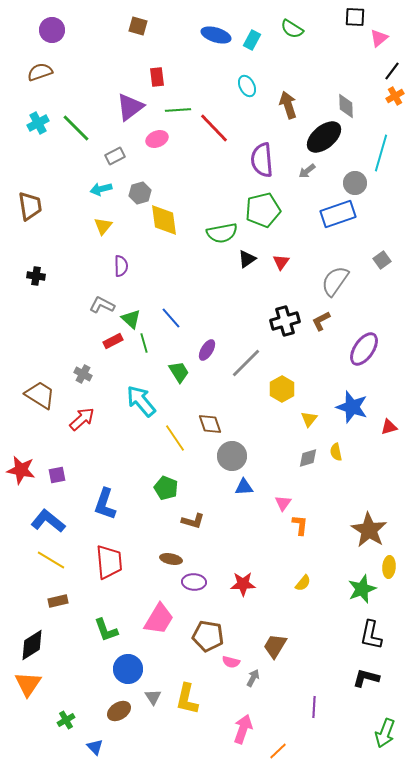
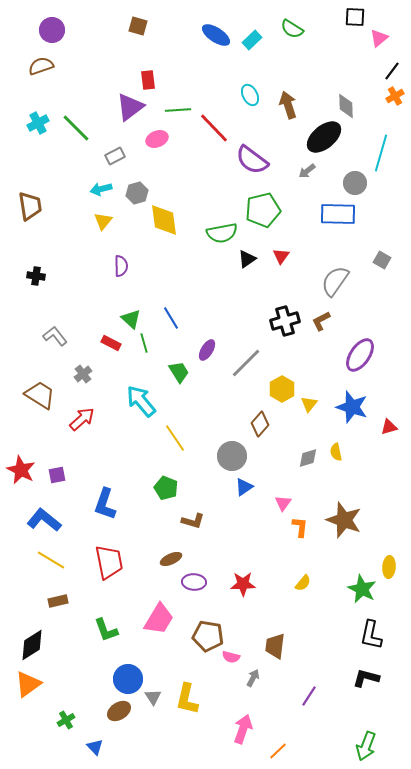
blue ellipse at (216, 35): rotated 16 degrees clockwise
cyan rectangle at (252, 40): rotated 18 degrees clockwise
brown semicircle at (40, 72): moved 1 px right, 6 px up
red rectangle at (157, 77): moved 9 px left, 3 px down
cyan ellipse at (247, 86): moved 3 px right, 9 px down
purple semicircle at (262, 160): moved 10 px left; rotated 48 degrees counterclockwise
gray hexagon at (140, 193): moved 3 px left
blue rectangle at (338, 214): rotated 20 degrees clockwise
yellow triangle at (103, 226): moved 5 px up
gray square at (382, 260): rotated 24 degrees counterclockwise
red triangle at (281, 262): moved 6 px up
gray L-shape at (102, 305): moved 47 px left, 31 px down; rotated 25 degrees clockwise
blue line at (171, 318): rotated 10 degrees clockwise
red rectangle at (113, 341): moved 2 px left, 2 px down; rotated 54 degrees clockwise
purple ellipse at (364, 349): moved 4 px left, 6 px down
gray cross at (83, 374): rotated 24 degrees clockwise
yellow triangle at (309, 419): moved 15 px up
brown diamond at (210, 424): moved 50 px right; rotated 60 degrees clockwise
red star at (21, 470): rotated 16 degrees clockwise
blue triangle at (244, 487): rotated 30 degrees counterclockwise
blue L-shape at (48, 521): moved 4 px left, 1 px up
orange L-shape at (300, 525): moved 2 px down
brown star at (369, 530): moved 25 px left, 10 px up; rotated 12 degrees counterclockwise
brown ellipse at (171, 559): rotated 35 degrees counterclockwise
red trapezoid at (109, 562): rotated 6 degrees counterclockwise
green star at (362, 589): rotated 24 degrees counterclockwise
brown trapezoid at (275, 646): rotated 24 degrees counterclockwise
pink semicircle at (231, 662): moved 5 px up
blue circle at (128, 669): moved 10 px down
orange triangle at (28, 684): rotated 20 degrees clockwise
purple line at (314, 707): moved 5 px left, 11 px up; rotated 30 degrees clockwise
green arrow at (385, 733): moved 19 px left, 13 px down
